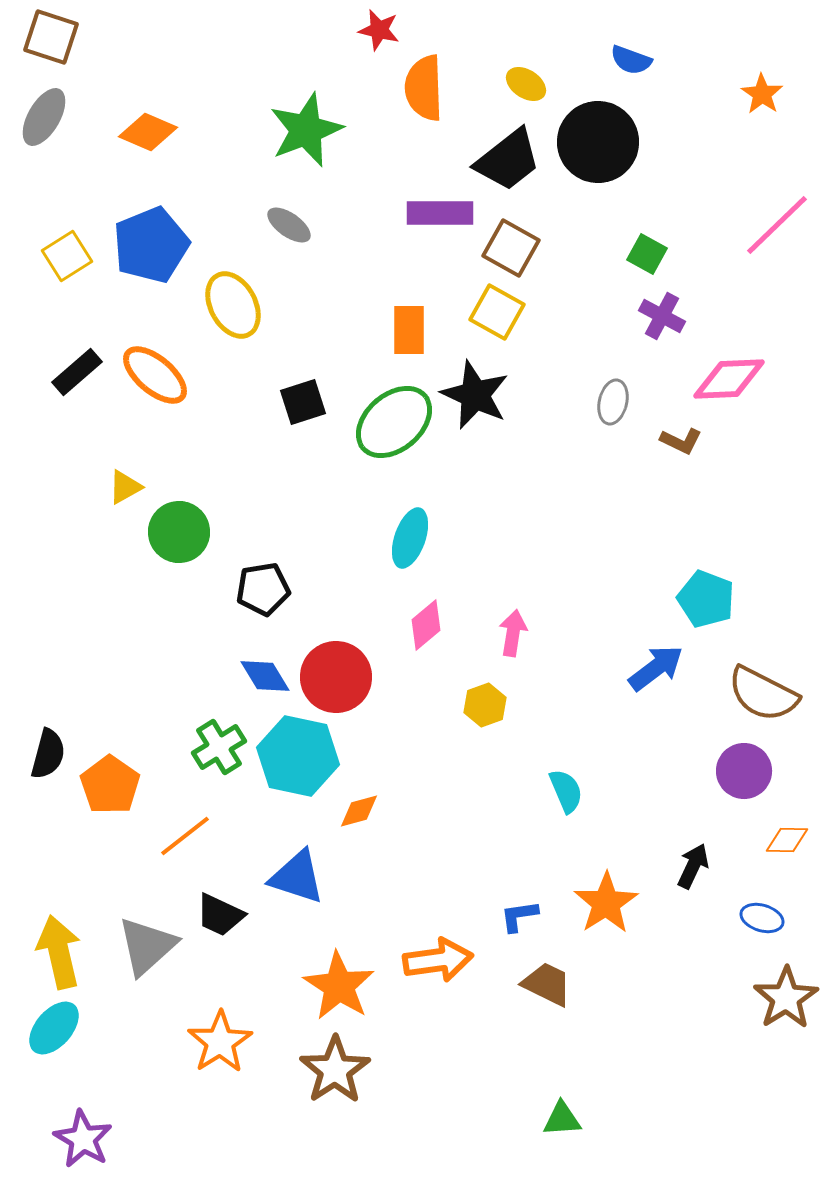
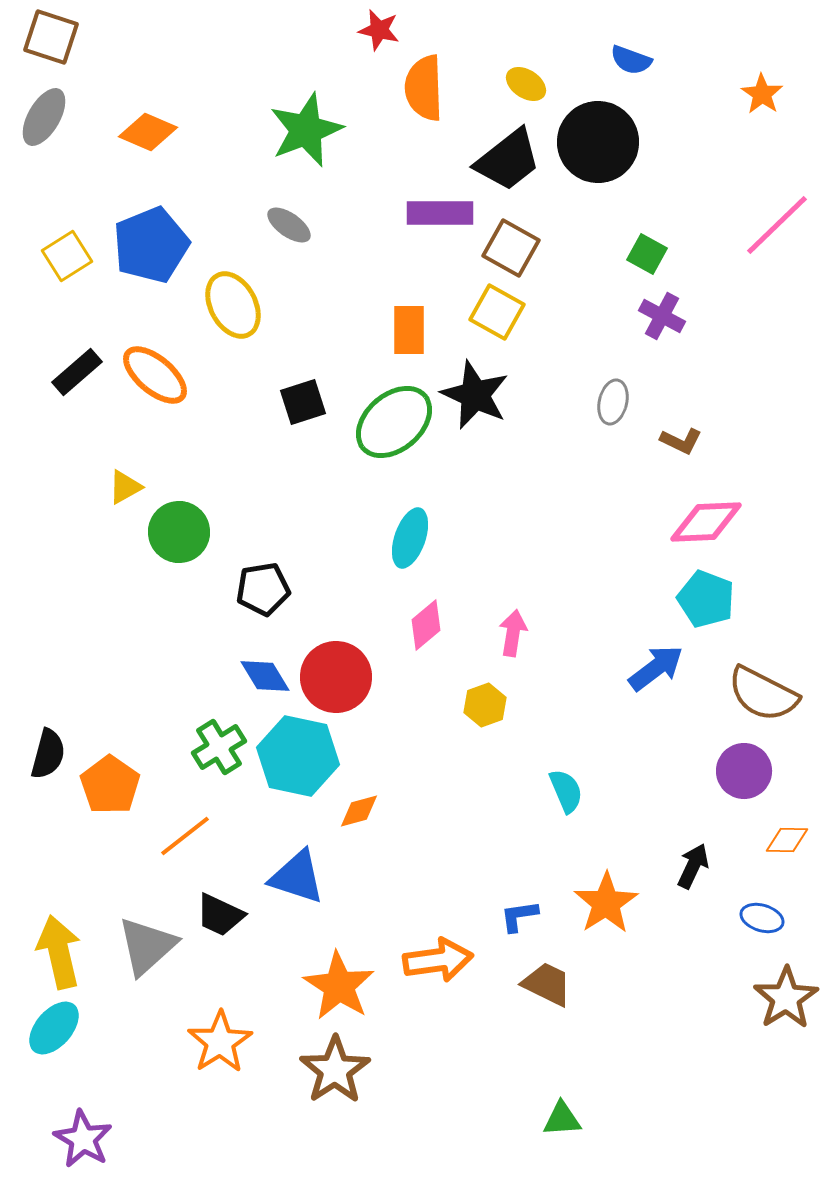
pink diamond at (729, 379): moved 23 px left, 143 px down
